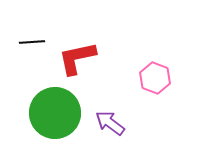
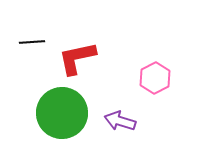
pink hexagon: rotated 12 degrees clockwise
green circle: moved 7 px right
purple arrow: moved 10 px right, 2 px up; rotated 20 degrees counterclockwise
